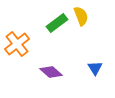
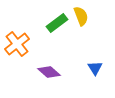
purple diamond: moved 2 px left
